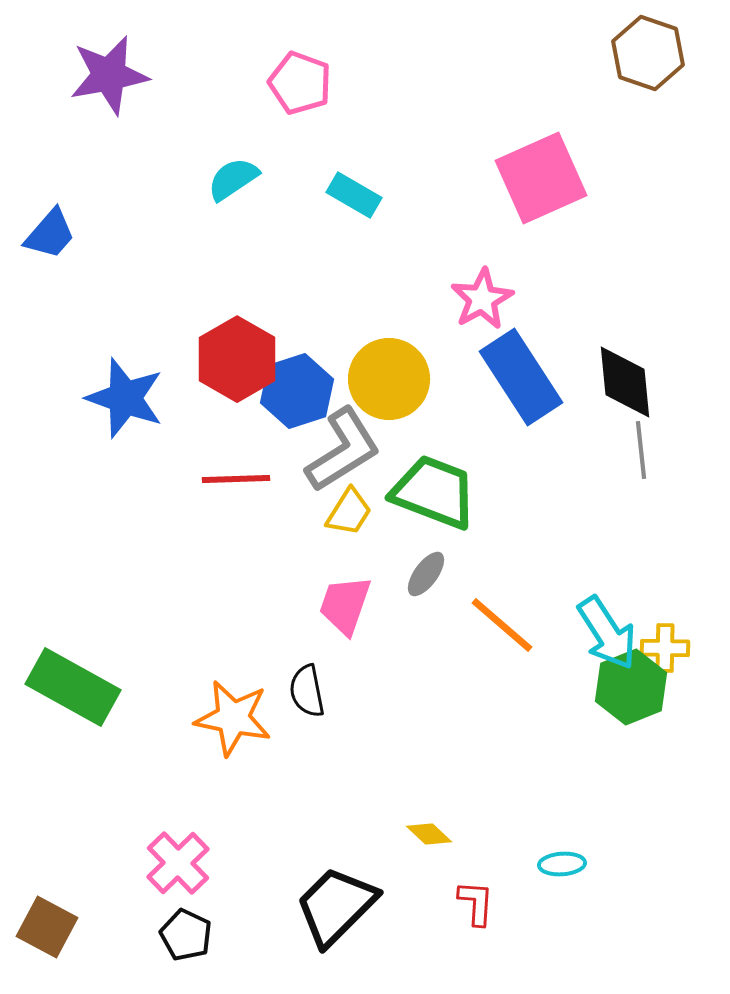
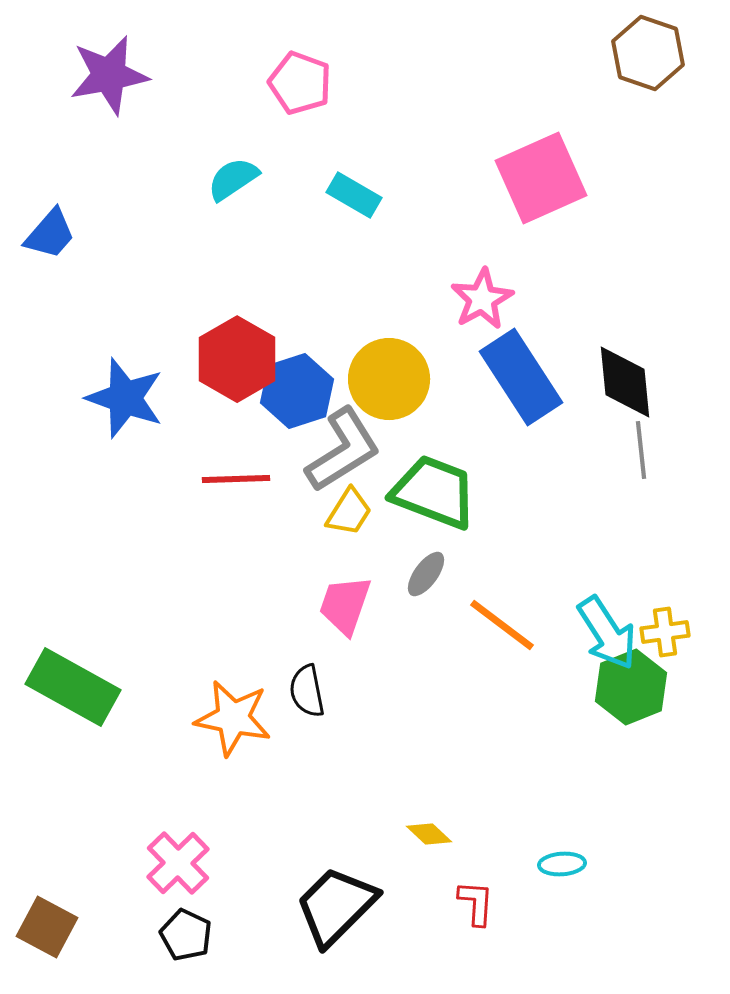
orange line: rotated 4 degrees counterclockwise
yellow cross: moved 16 px up; rotated 9 degrees counterclockwise
